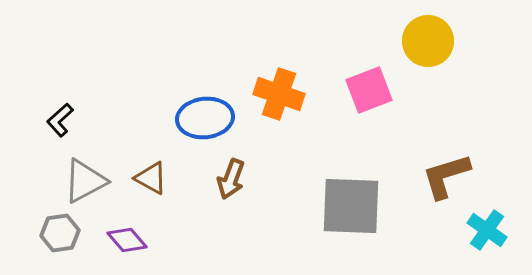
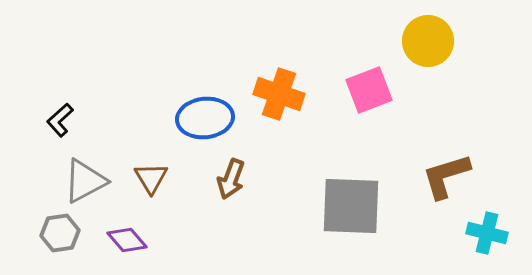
brown triangle: rotated 30 degrees clockwise
cyan cross: moved 3 px down; rotated 21 degrees counterclockwise
